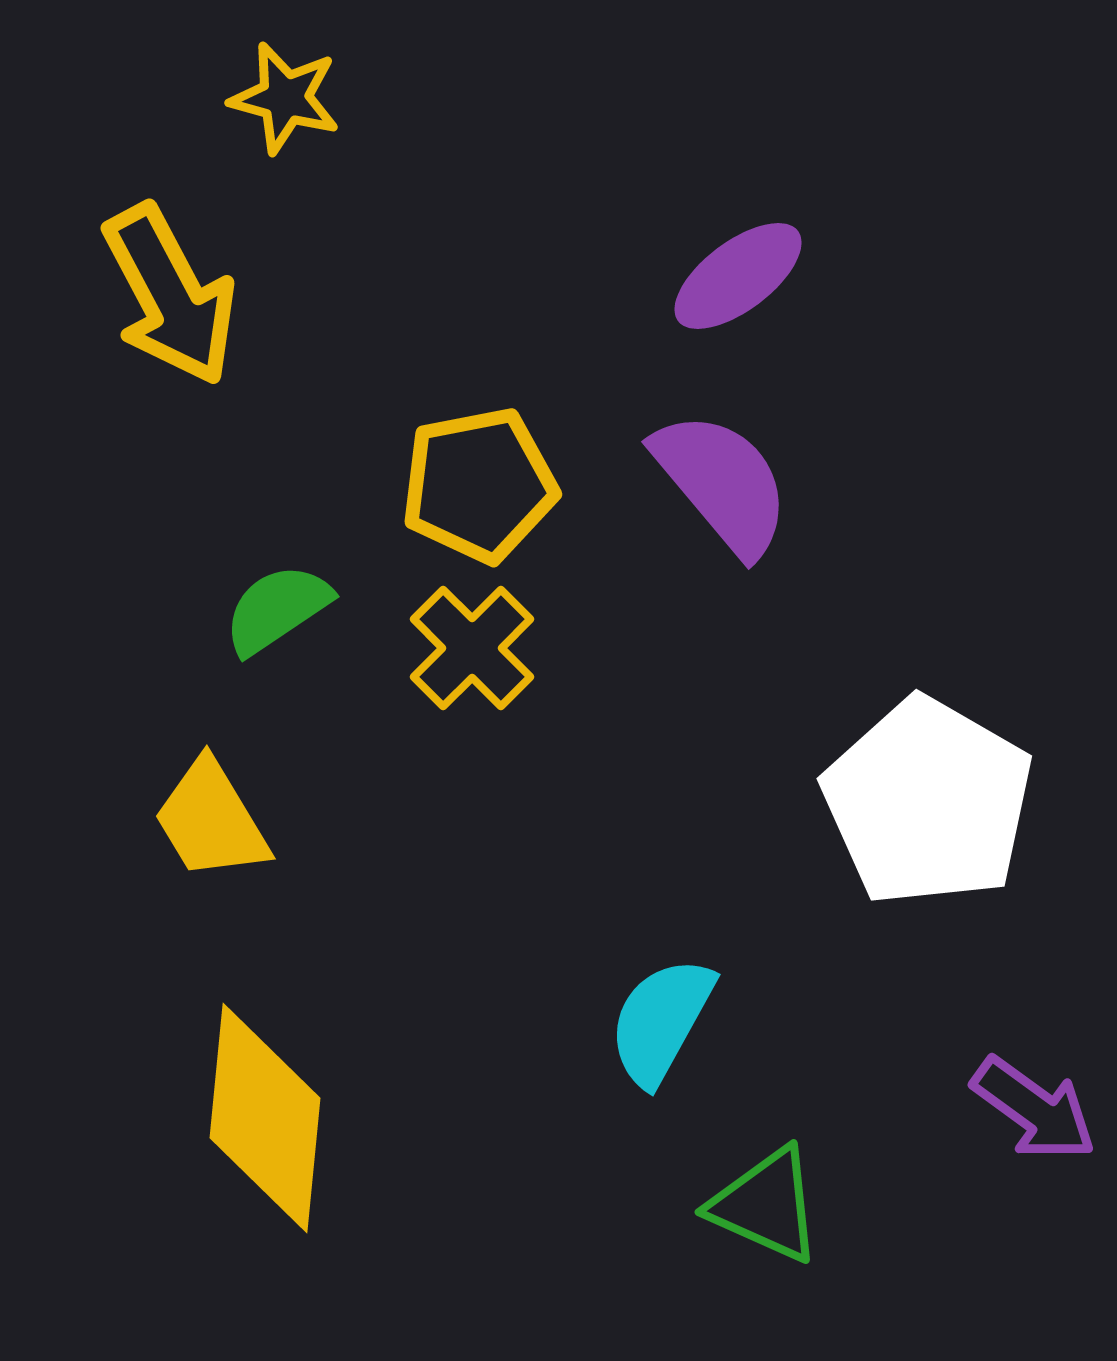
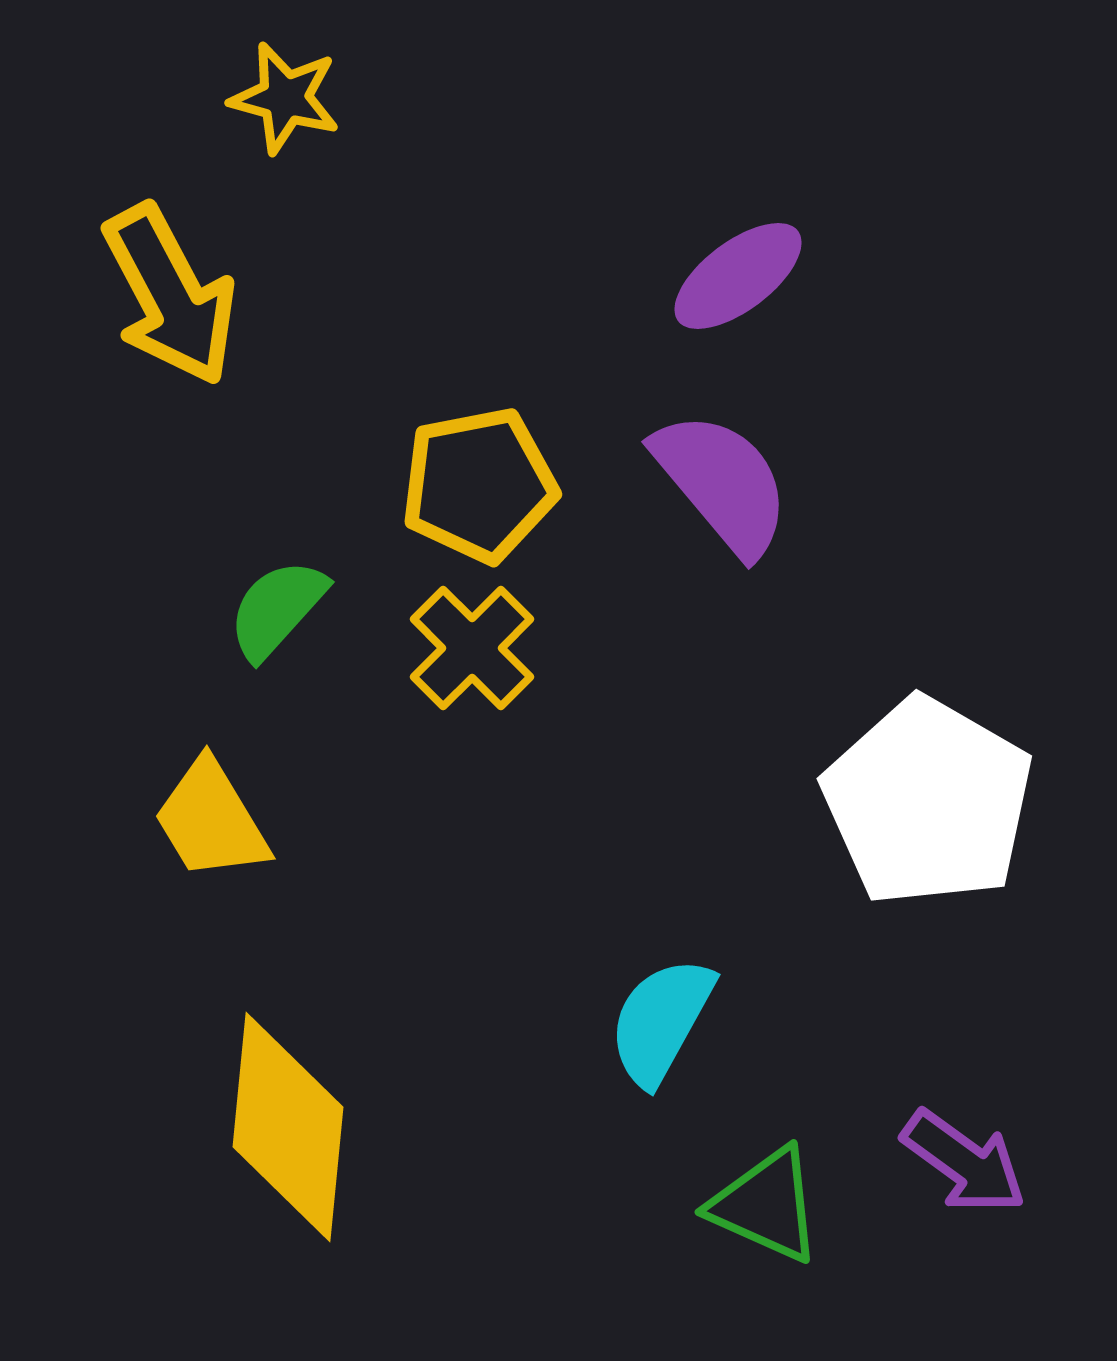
green semicircle: rotated 14 degrees counterclockwise
purple arrow: moved 70 px left, 53 px down
yellow diamond: moved 23 px right, 9 px down
